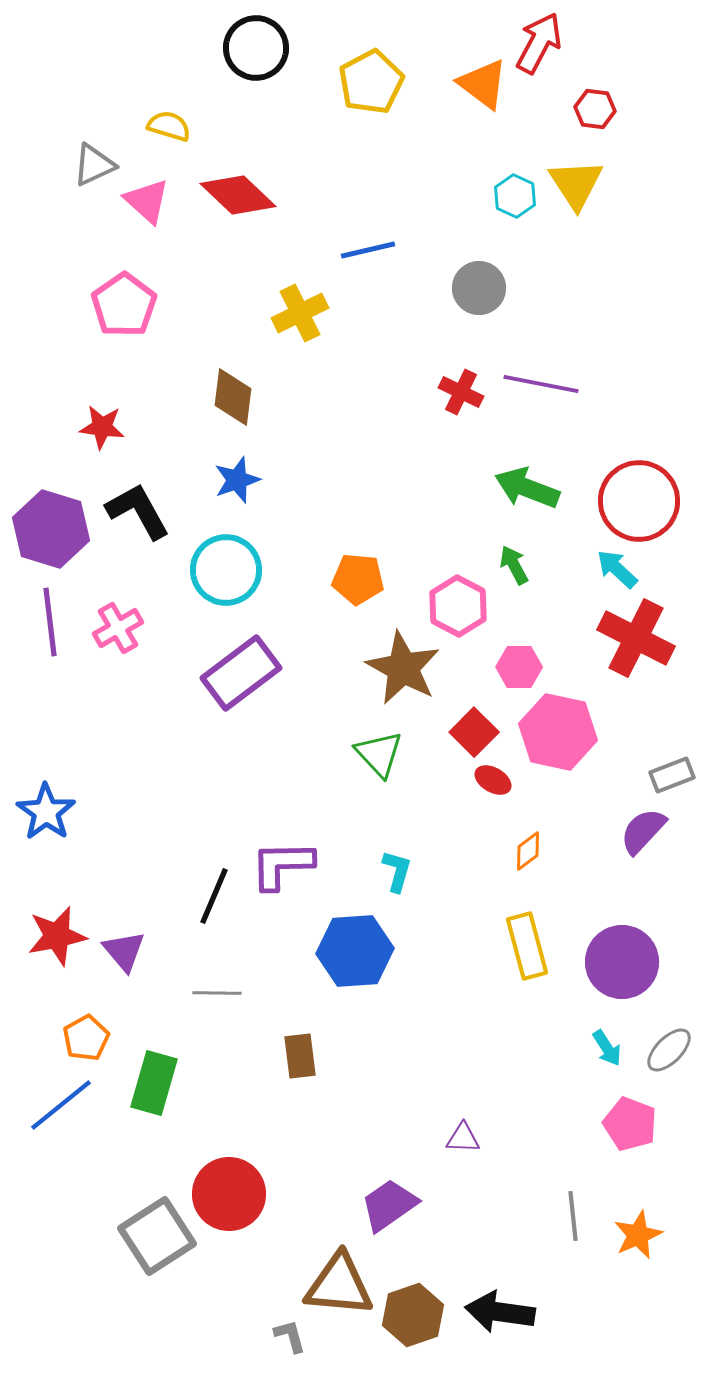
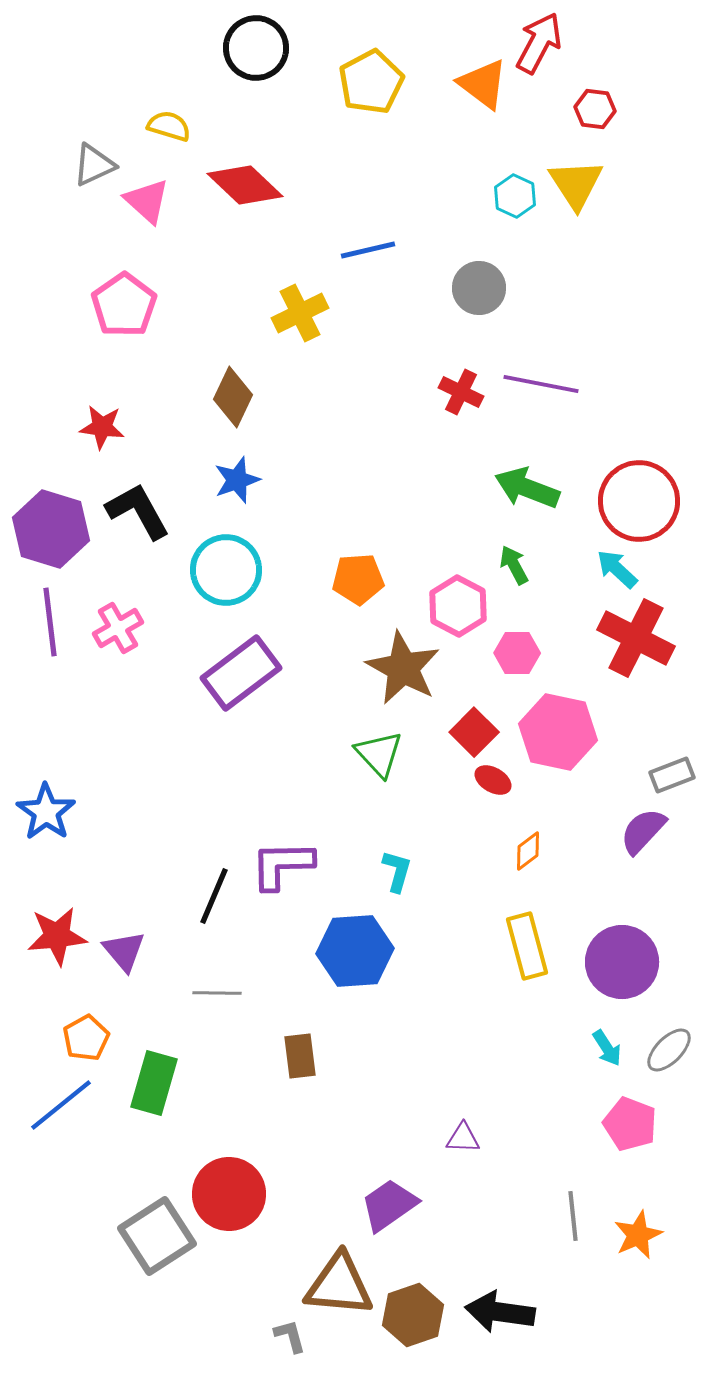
red diamond at (238, 195): moved 7 px right, 10 px up
brown diamond at (233, 397): rotated 18 degrees clockwise
orange pentagon at (358, 579): rotated 9 degrees counterclockwise
pink hexagon at (519, 667): moved 2 px left, 14 px up
red star at (57, 936): rotated 6 degrees clockwise
